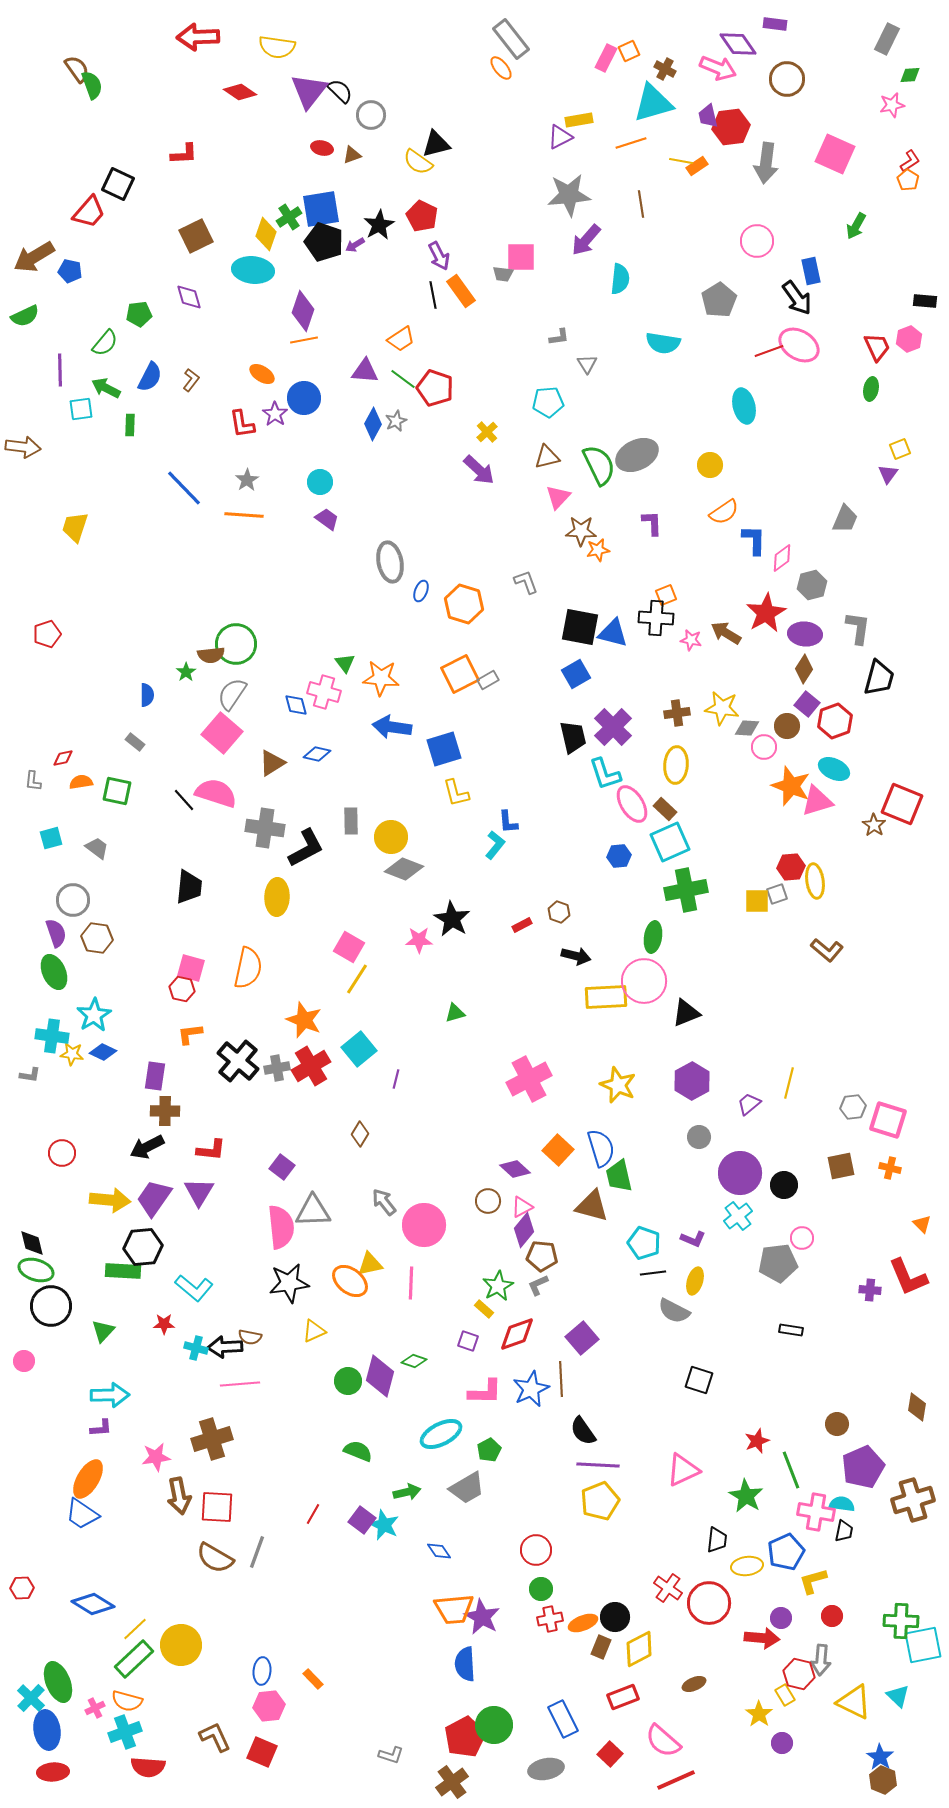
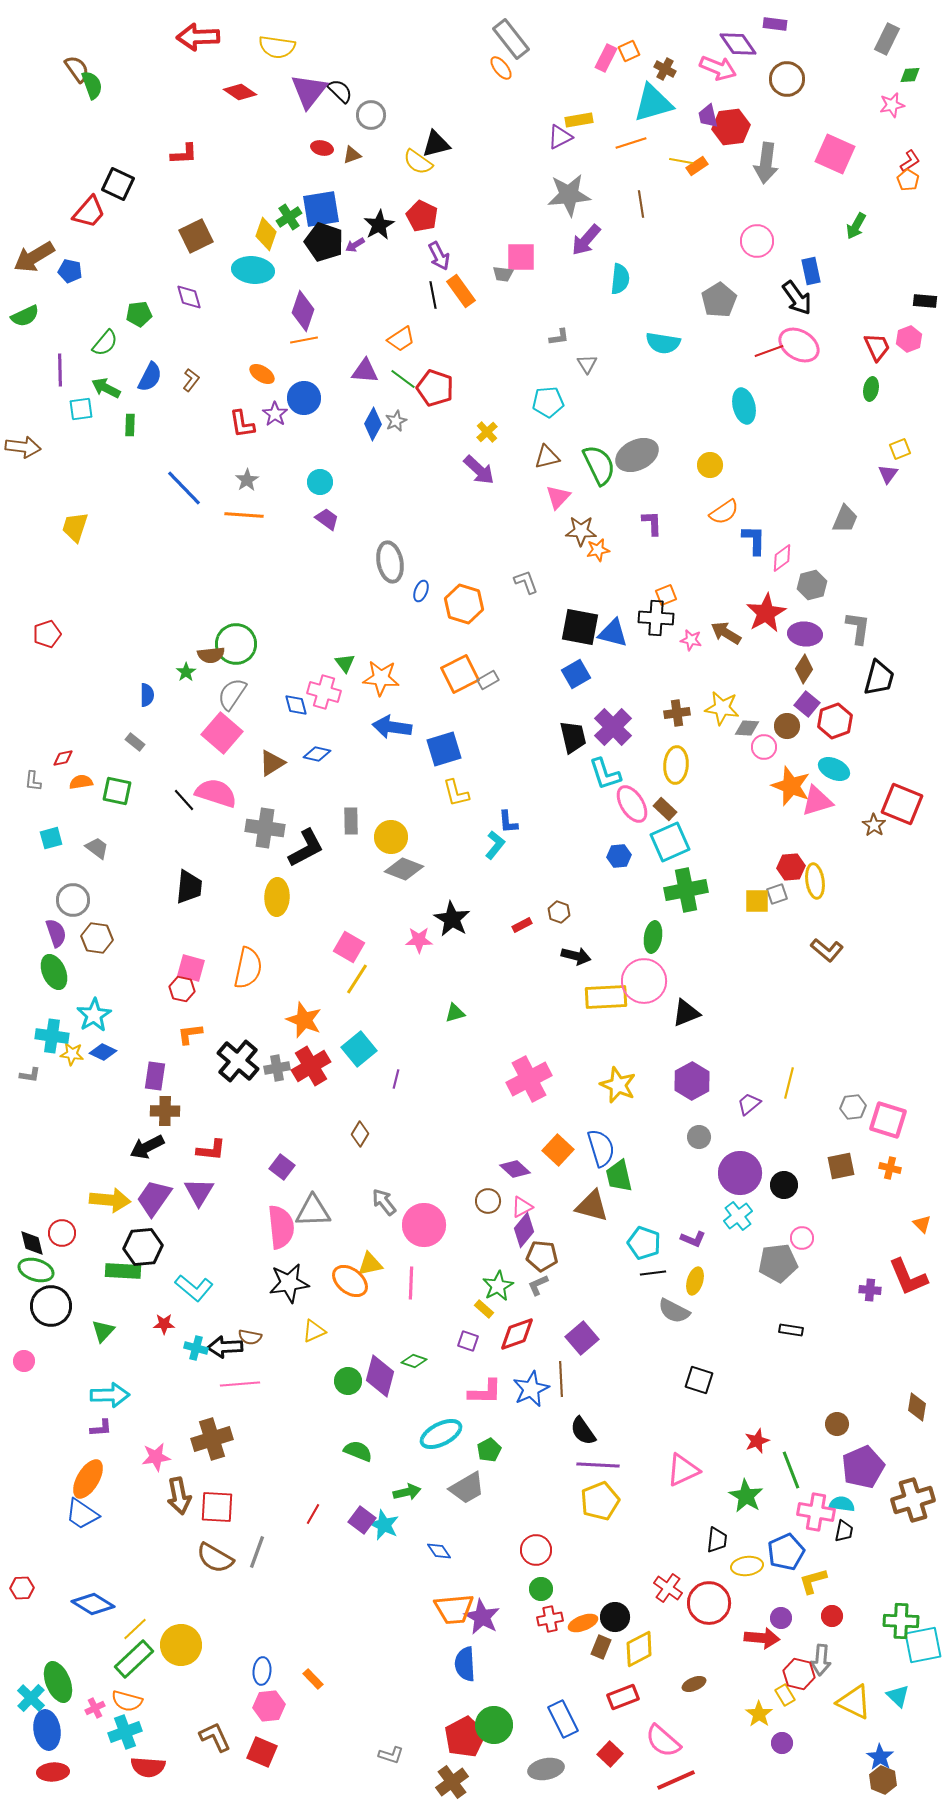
red circle at (62, 1153): moved 80 px down
